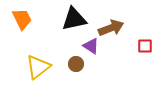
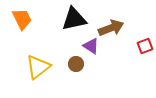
red square: rotated 21 degrees counterclockwise
